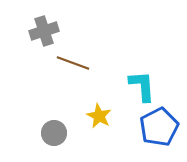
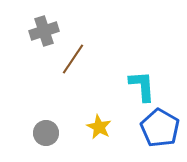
brown line: moved 4 px up; rotated 76 degrees counterclockwise
yellow star: moved 11 px down
blue pentagon: moved 1 px right, 1 px down; rotated 15 degrees counterclockwise
gray circle: moved 8 px left
